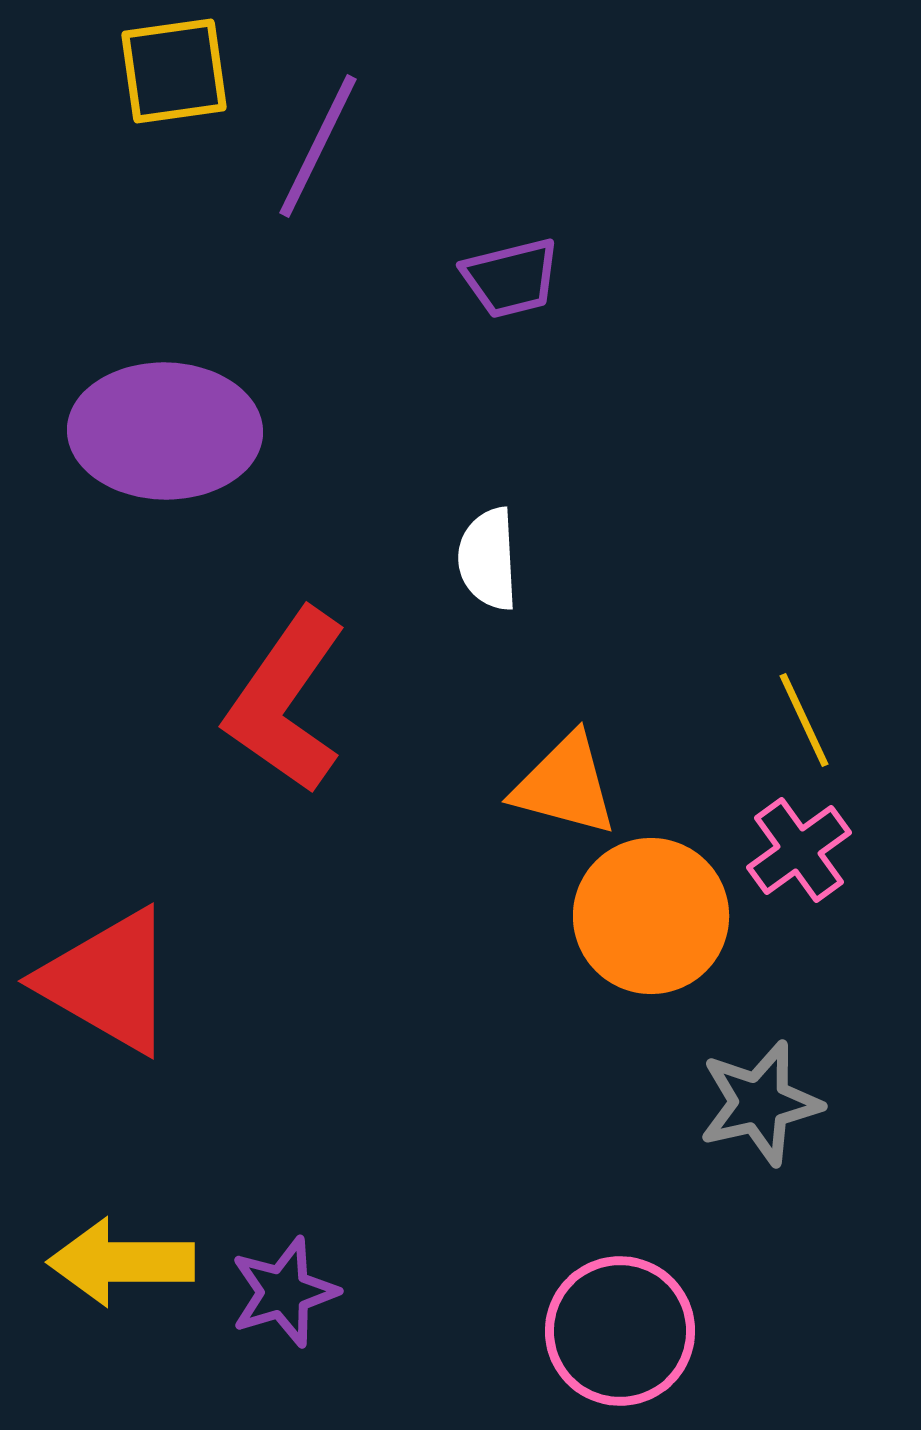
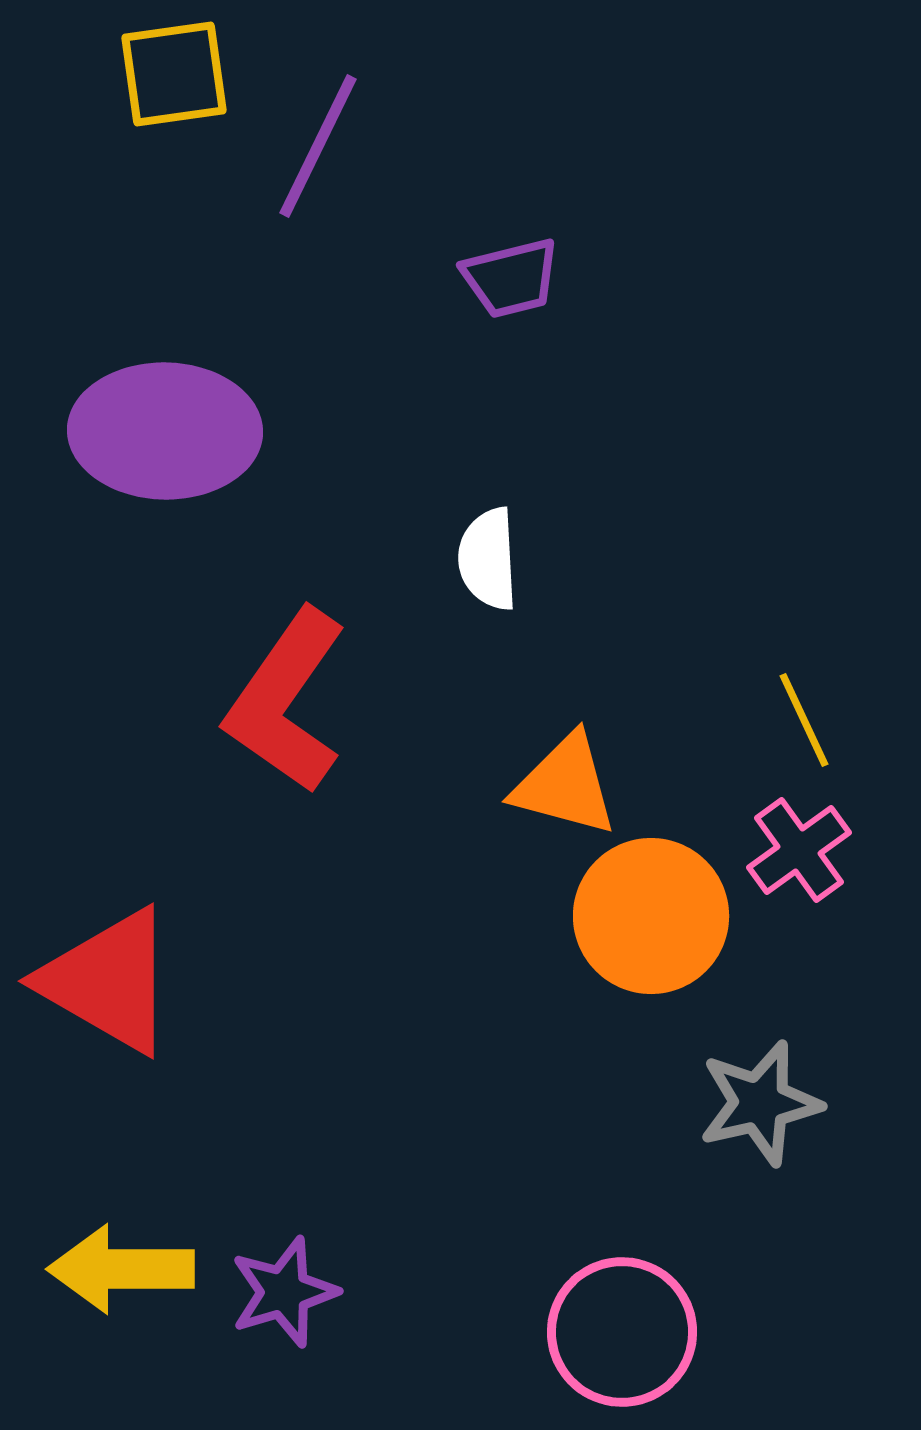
yellow square: moved 3 px down
yellow arrow: moved 7 px down
pink circle: moved 2 px right, 1 px down
